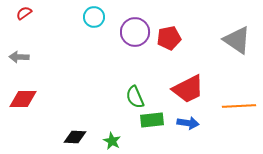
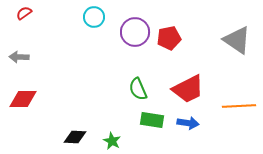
green semicircle: moved 3 px right, 8 px up
green rectangle: rotated 15 degrees clockwise
